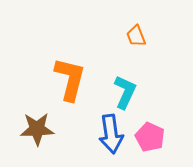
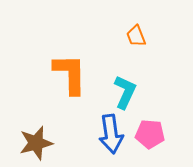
orange L-shape: moved 5 px up; rotated 15 degrees counterclockwise
brown star: moved 1 px left, 14 px down; rotated 12 degrees counterclockwise
pink pentagon: moved 3 px up; rotated 20 degrees counterclockwise
